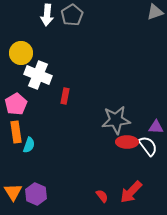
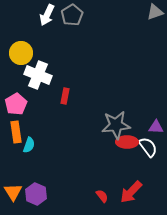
white arrow: rotated 20 degrees clockwise
gray star: moved 5 px down
white semicircle: moved 1 px down
